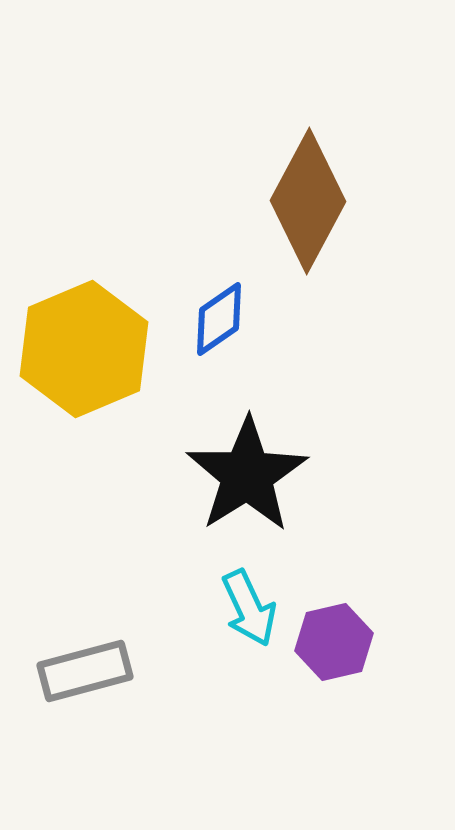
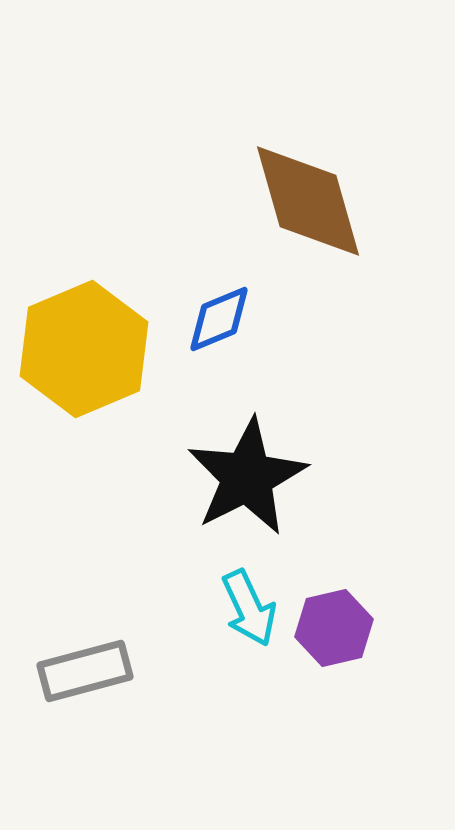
brown diamond: rotated 44 degrees counterclockwise
blue diamond: rotated 12 degrees clockwise
black star: moved 2 px down; rotated 5 degrees clockwise
purple hexagon: moved 14 px up
